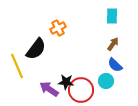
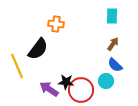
orange cross: moved 2 px left, 4 px up; rotated 35 degrees clockwise
black semicircle: moved 2 px right
